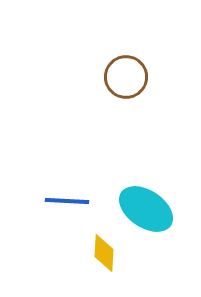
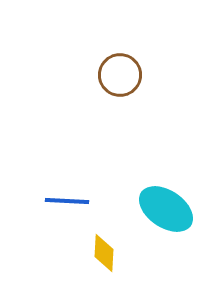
brown circle: moved 6 px left, 2 px up
cyan ellipse: moved 20 px right
